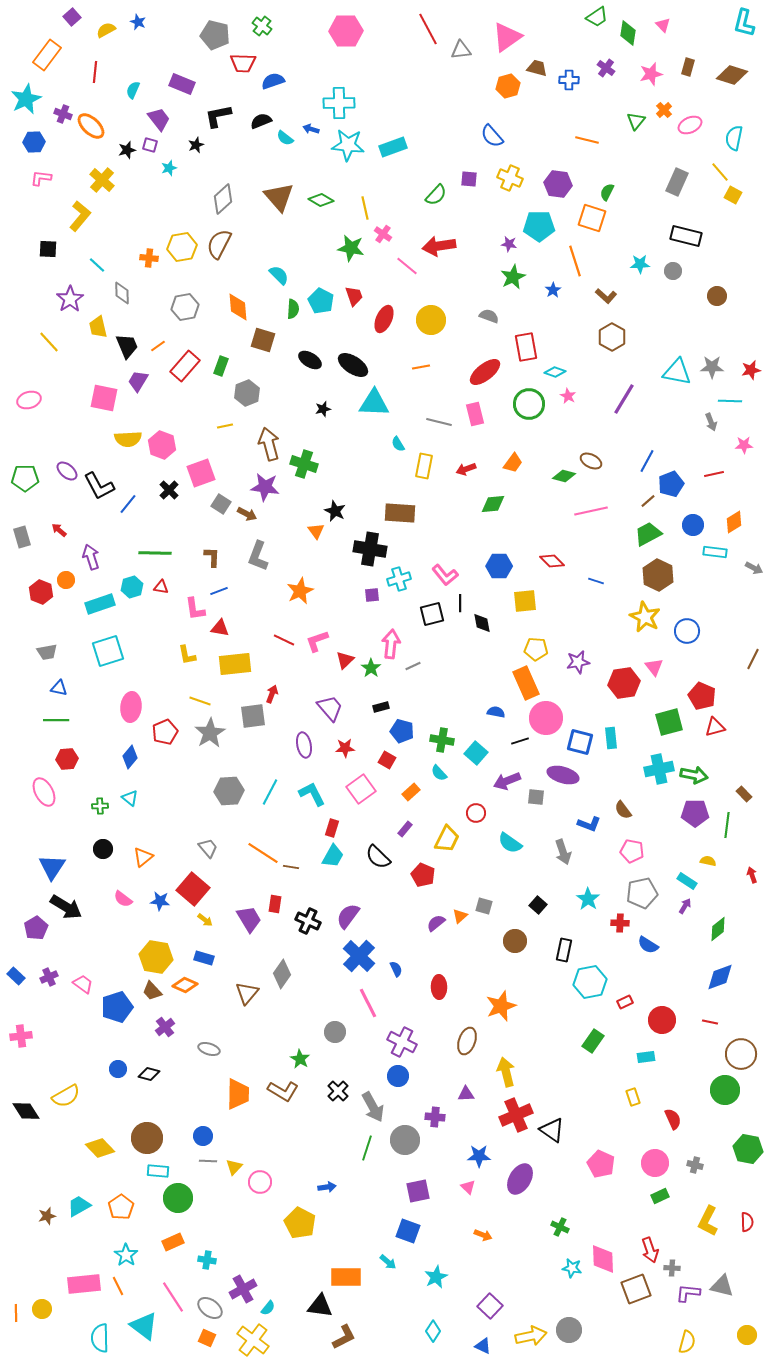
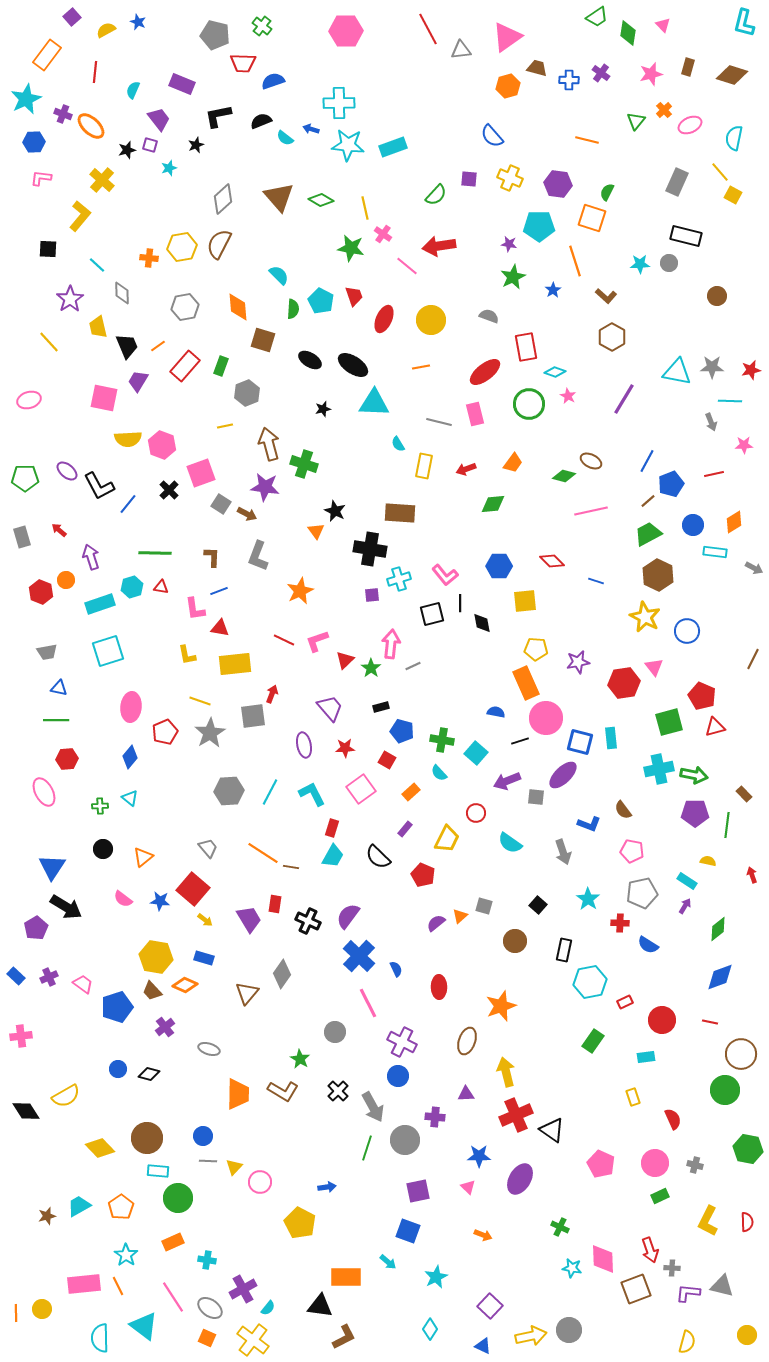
purple cross at (606, 68): moved 5 px left, 5 px down
gray circle at (673, 271): moved 4 px left, 8 px up
purple ellipse at (563, 775): rotated 60 degrees counterclockwise
cyan diamond at (433, 1331): moved 3 px left, 2 px up
